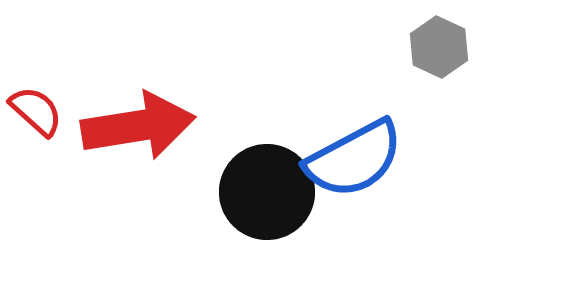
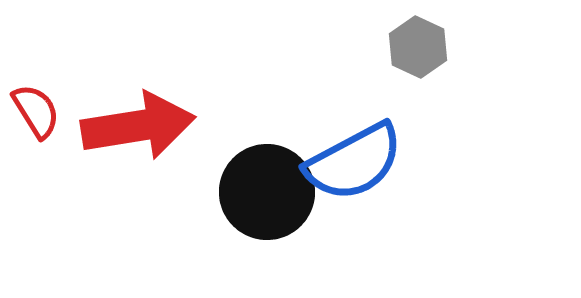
gray hexagon: moved 21 px left
red semicircle: rotated 16 degrees clockwise
blue semicircle: moved 3 px down
